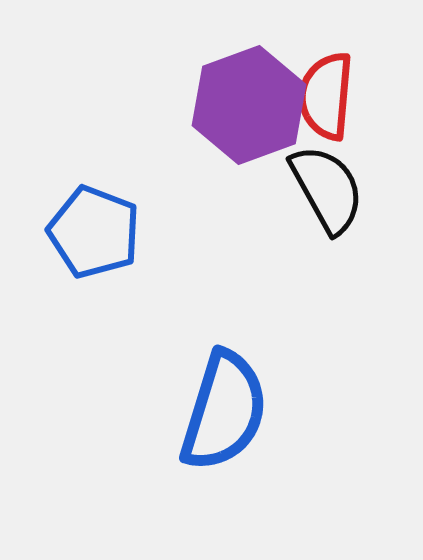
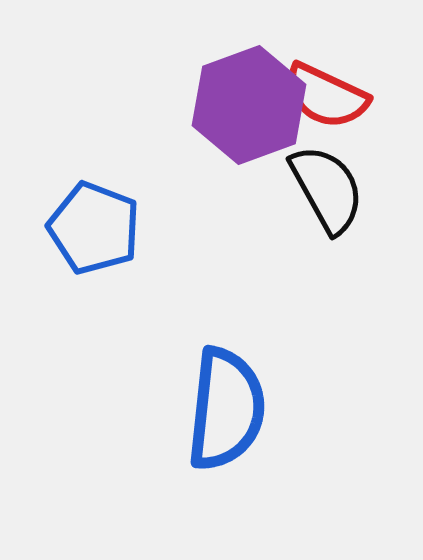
red semicircle: rotated 70 degrees counterclockwise
blue pentagon: moved 4 px up
blue semicircle: moved 2 px right, 2 px up; rotated 11 degrees counterclockwise
